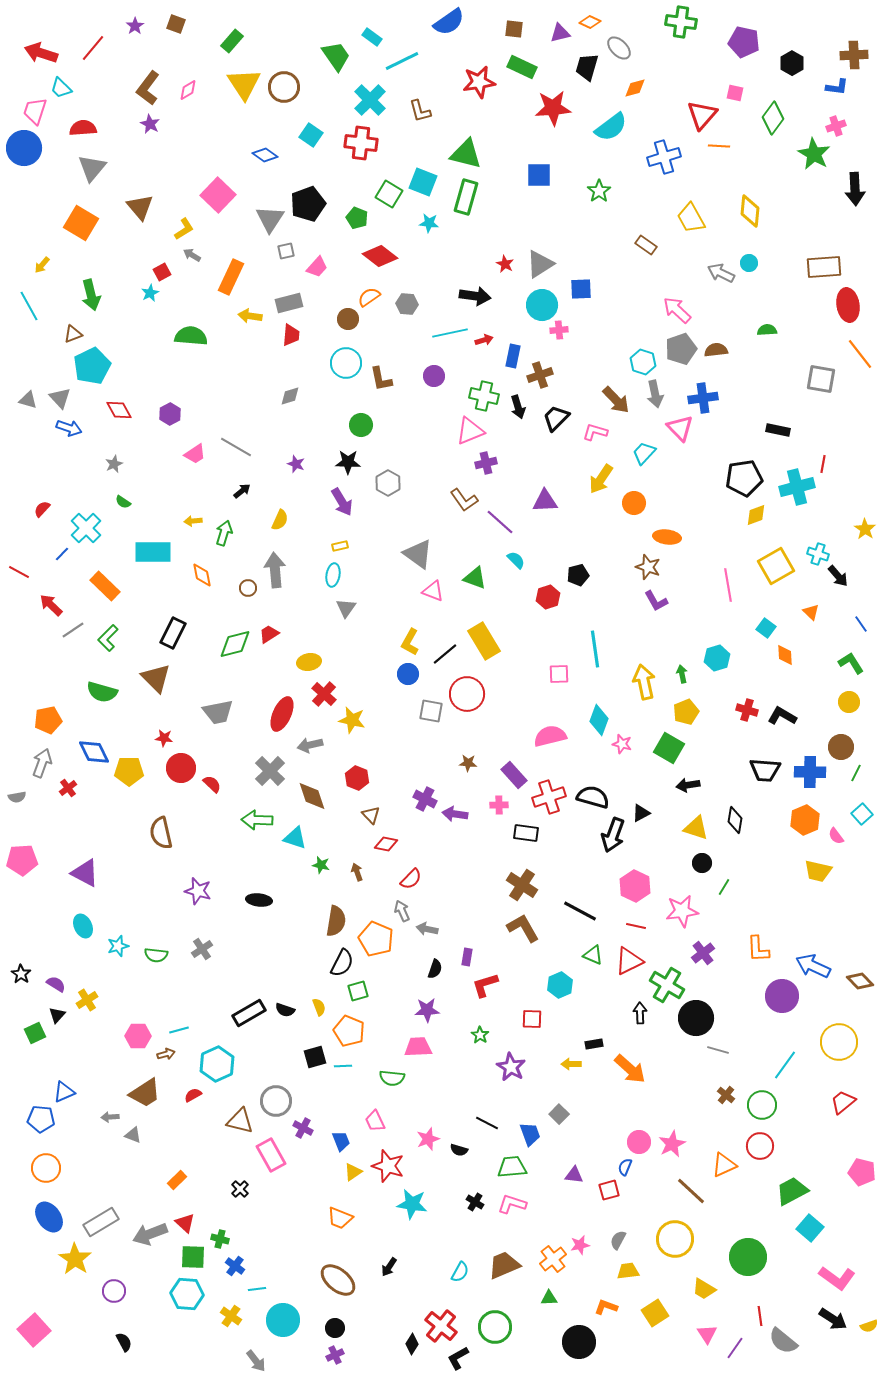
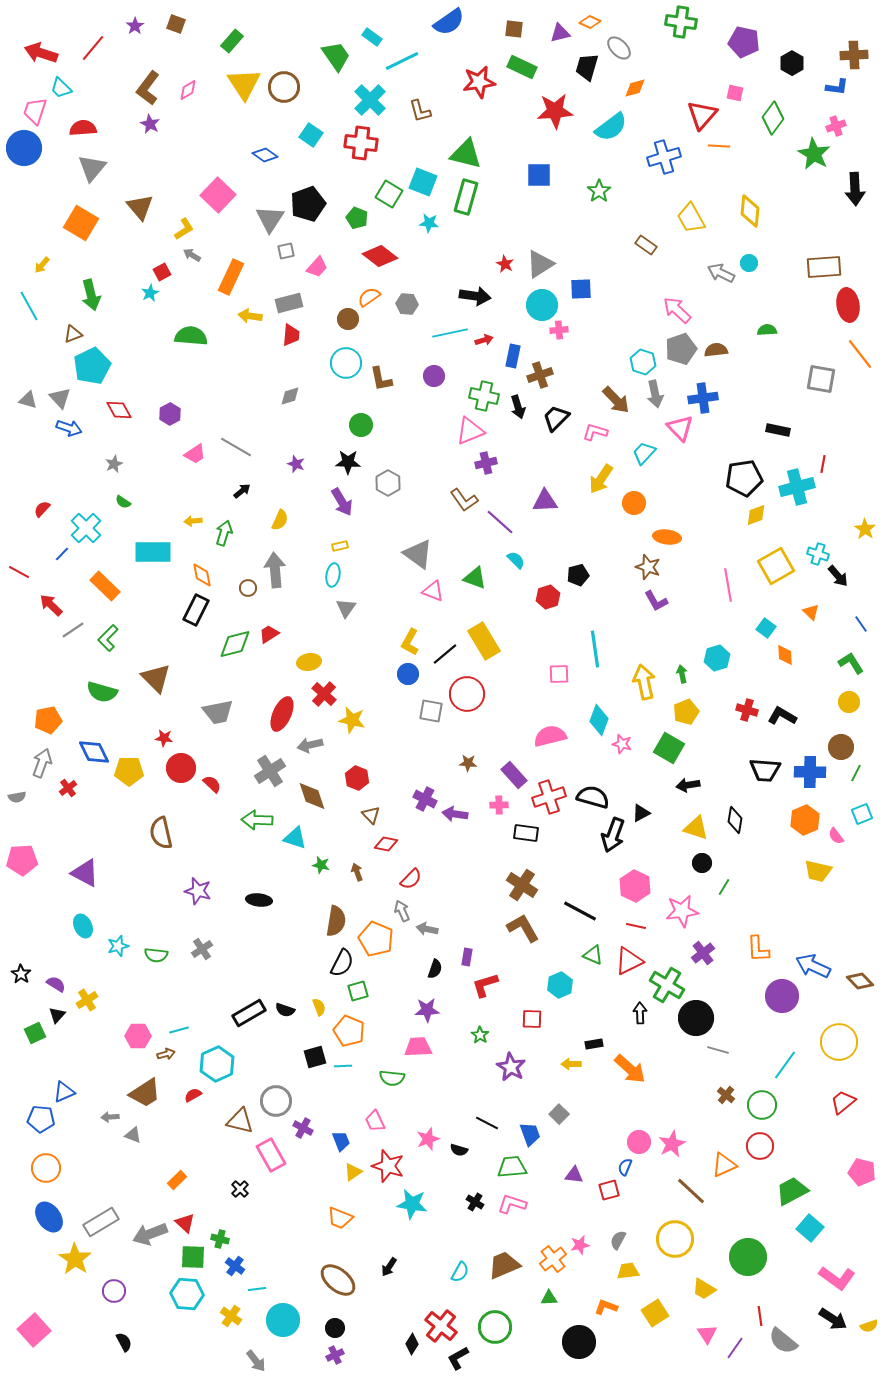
red star at (553, 108): moved 2 px right, 3 px down
black rectangle at (173, 633): moved 23 px right, 23 px up
gray cross at (270, 771): rotated 12 degrees clockwise
cyan square at (862, 814): rotated 20 degrees clockwise
